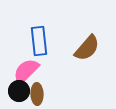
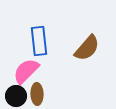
black circle: moved 3 px left, 5 px down
